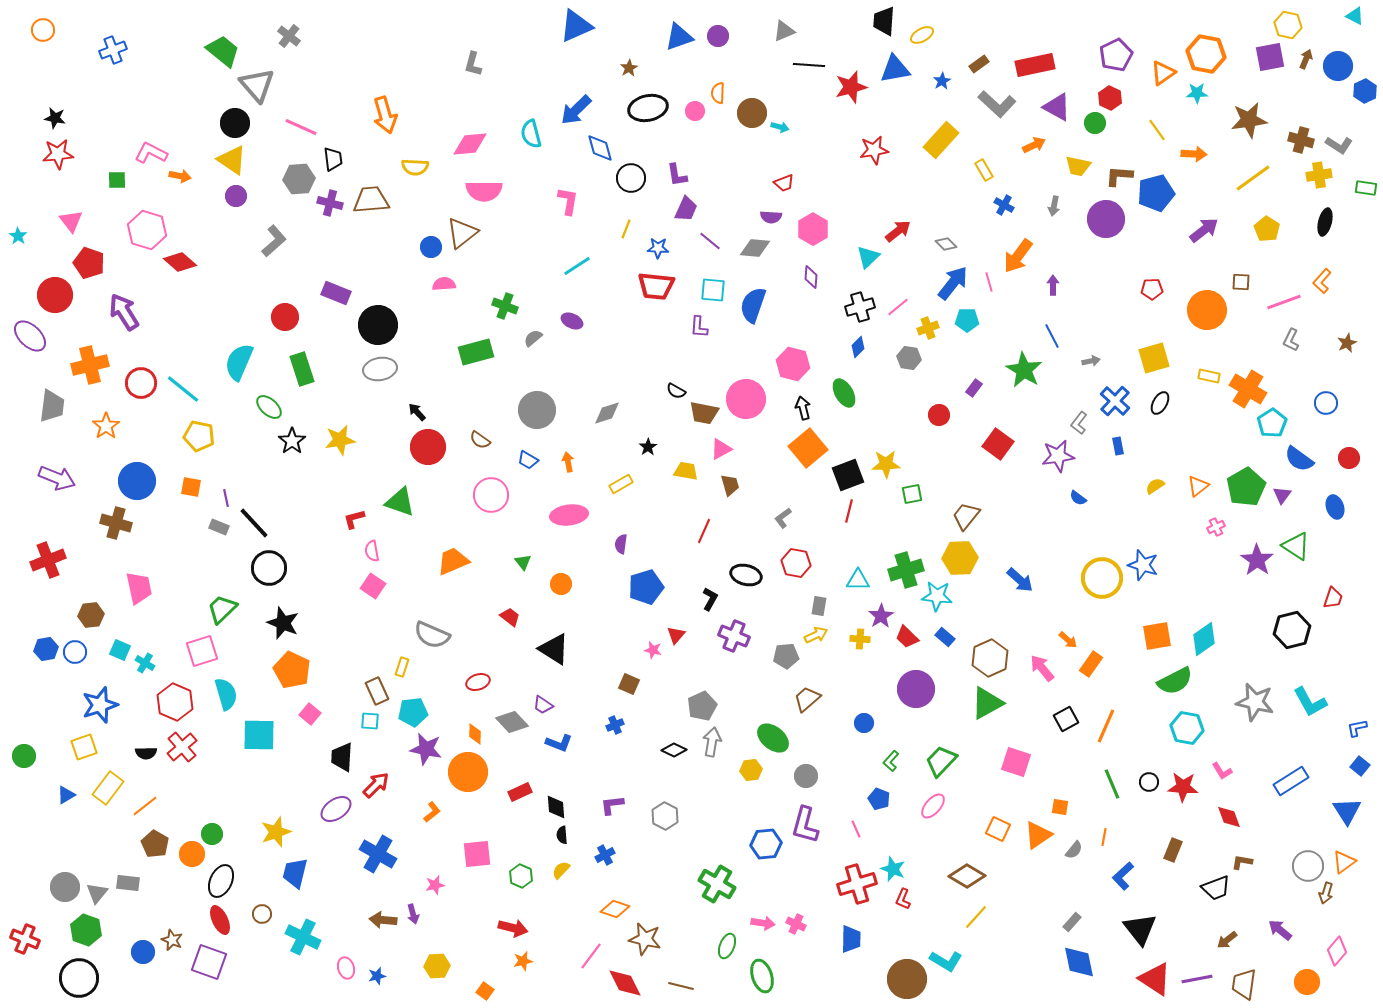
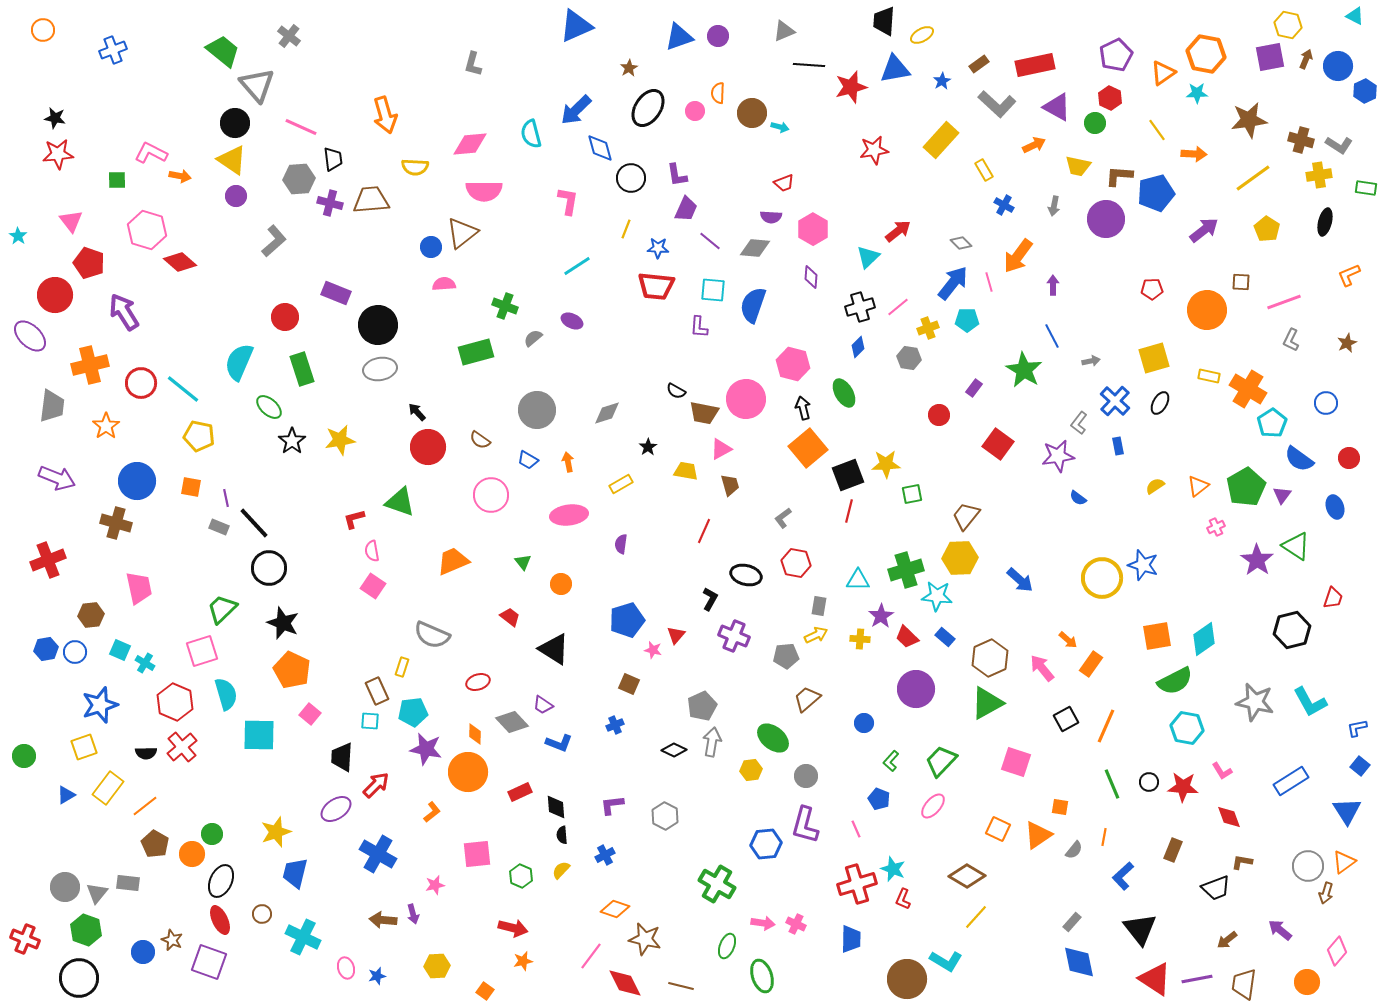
black ellipse at (648, 108): rotated 45 degrees counterclockwise
gray diamond at (946, 244): moved 15 px right, 1 px up
orange L-shape at (1322, 281): moved 27 px right, 6 px up; rotated 25 degrees clockwise
blue pentagon at (646, 587): moved 19 px left, 33 px down
